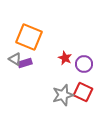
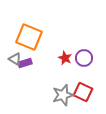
purple circle: moved 6 px up
